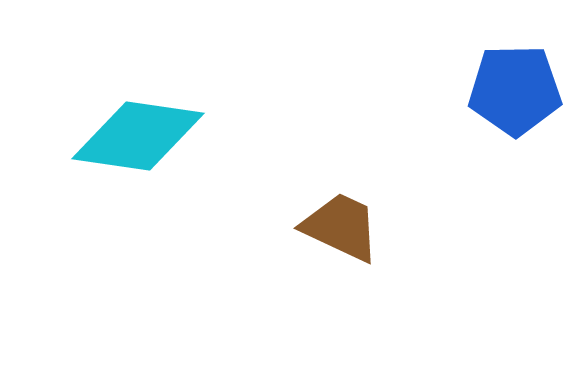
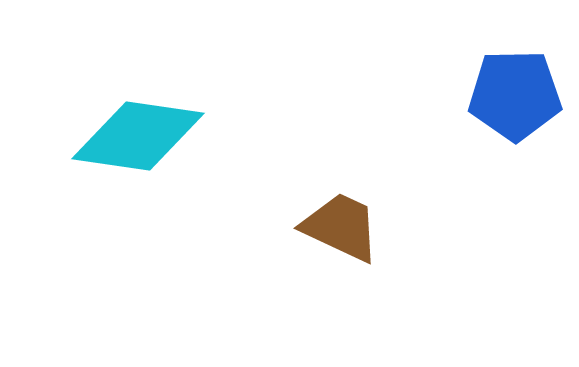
blue pentagon: moved 5 px down
